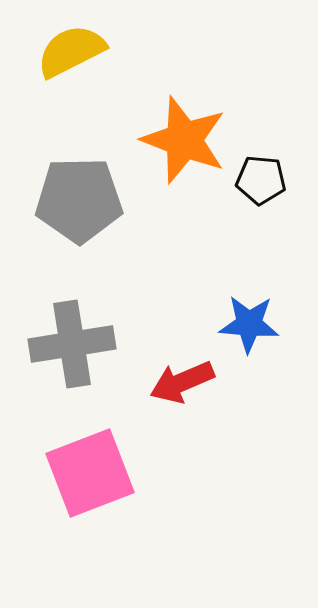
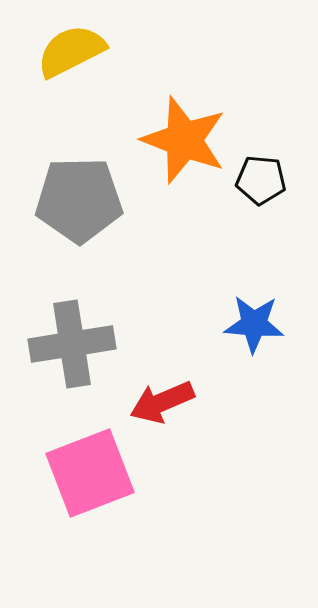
blue star: moved 5 px right
red arrow: moved 20 px left, 20 px down
